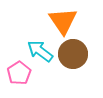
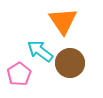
brown circle: moved 3 px left, 9 px down
pink pentagon: moved 1 px down
